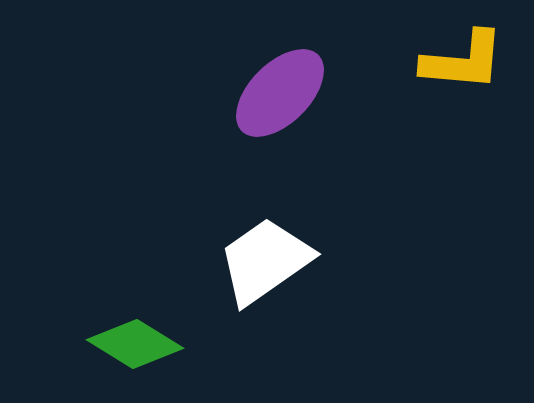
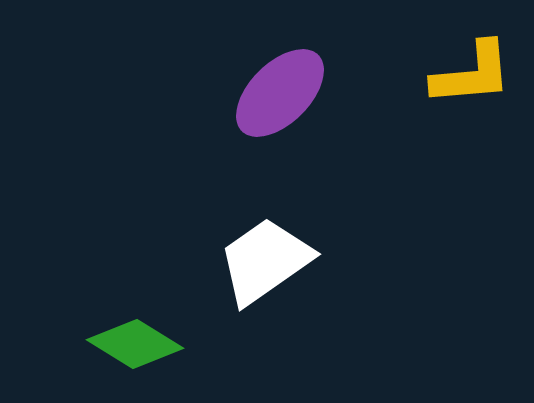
yellow L-shape: moved 9 px right, 13 px down; rotated 10 degrees counterclockwise
